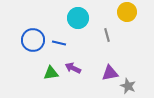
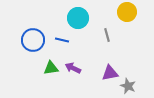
blue line: moved 3 px right, 3 px up
green triangle: moved 5 px up
